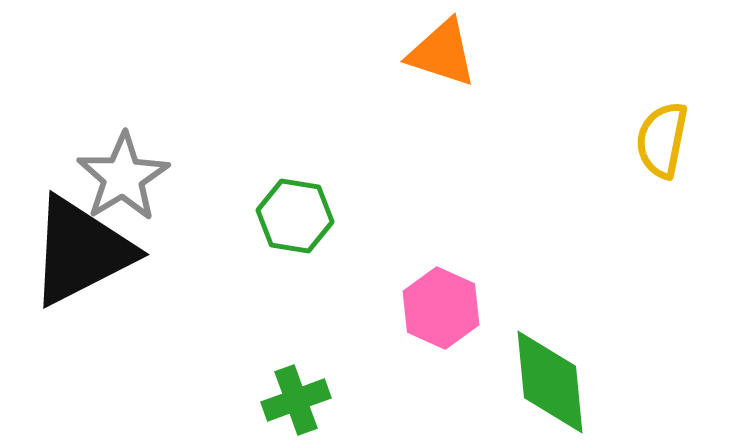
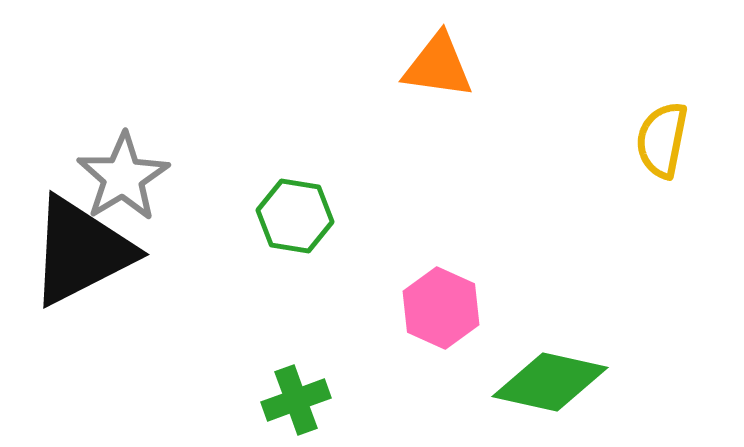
orange triangle: moved 4 px left, 13 px down; rotated 10 degrees counterclockwise
green diamond: rotated 72 degrees counterclockwise
